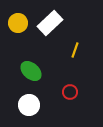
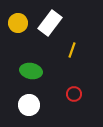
white rectangle: rotated 10 degrees counterclockwise
yellow line: moved 3 px left
green ellipse: rotated 30 degrees counterclockwise
red circle: moved 4 px right, 2 px down
